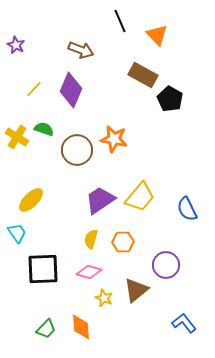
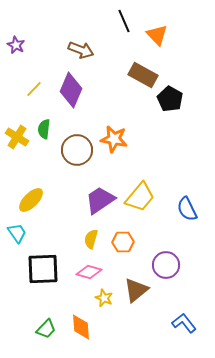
black line: moved 4 px right
green semicircle: rotated 102 degrees counterclockwise
